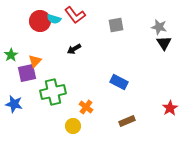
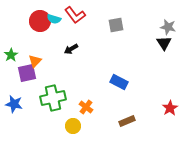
gray star: moved 9 px right
black arrow: moved 3 px left
green cross: moved 6 px down
